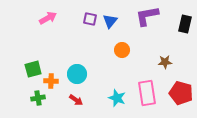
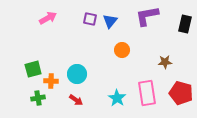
cyan star: rotated 12 degrees clockwise
